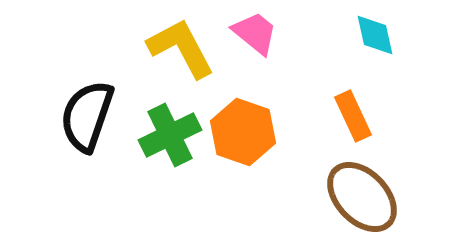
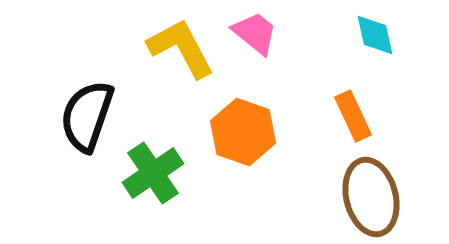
green cross: moved 17 px left, 38 px down; rotated 8 degrees counterclockwise
brown ellipse: moved 9 px right; rotated 30 degrees clockwise
